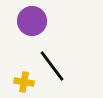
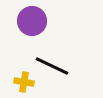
black line: rotated 28 degrees counterclockwise
